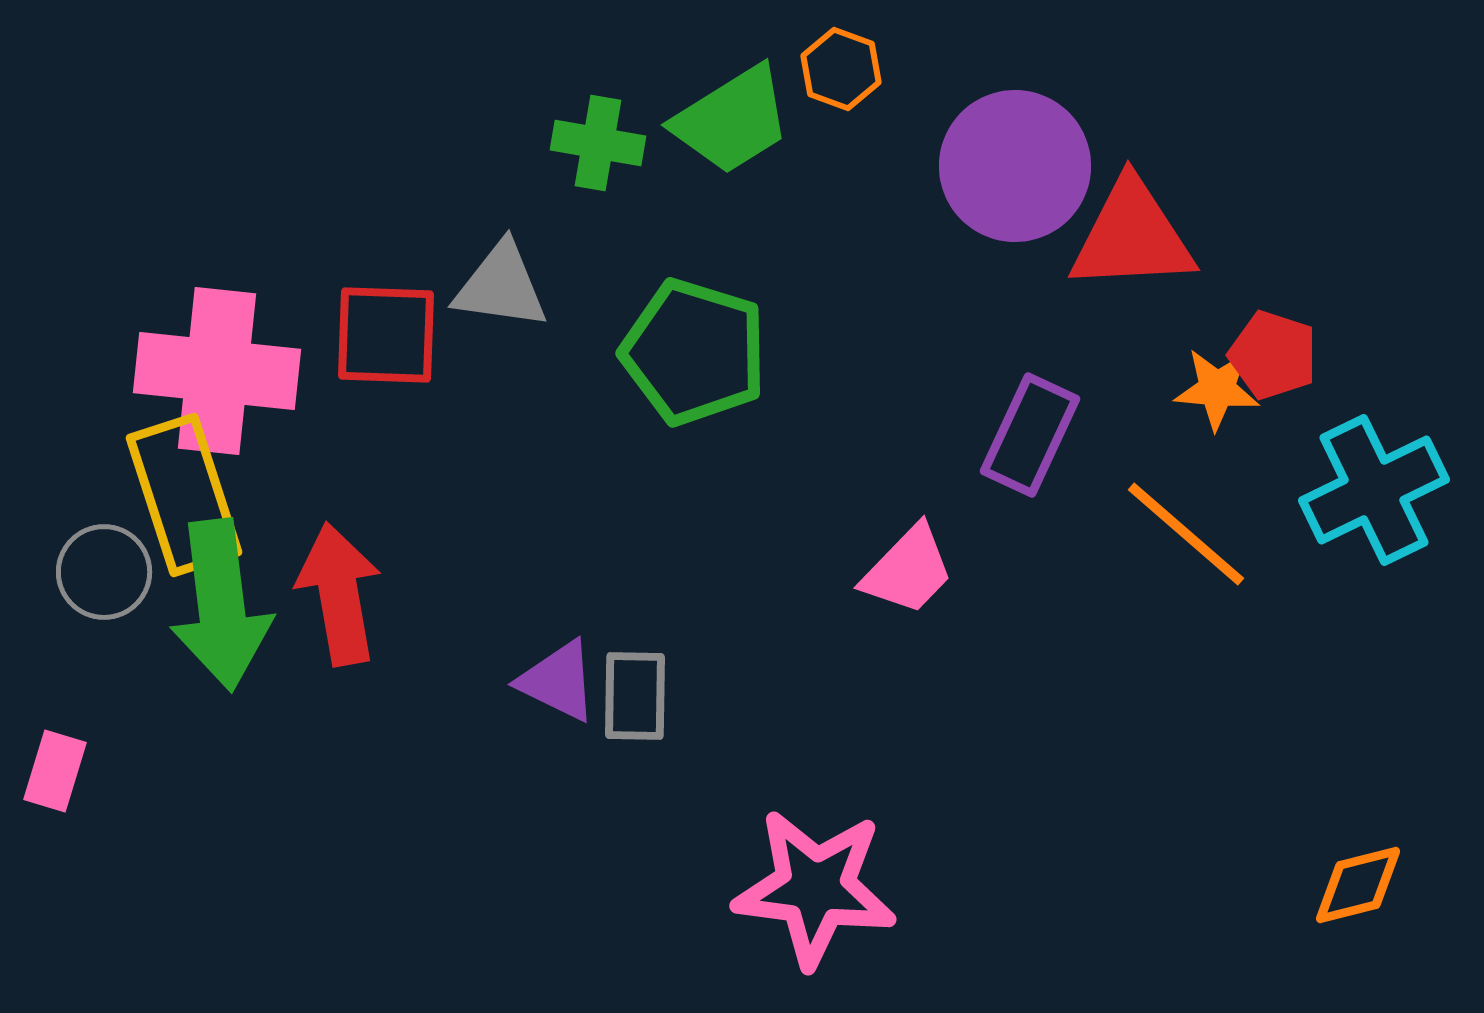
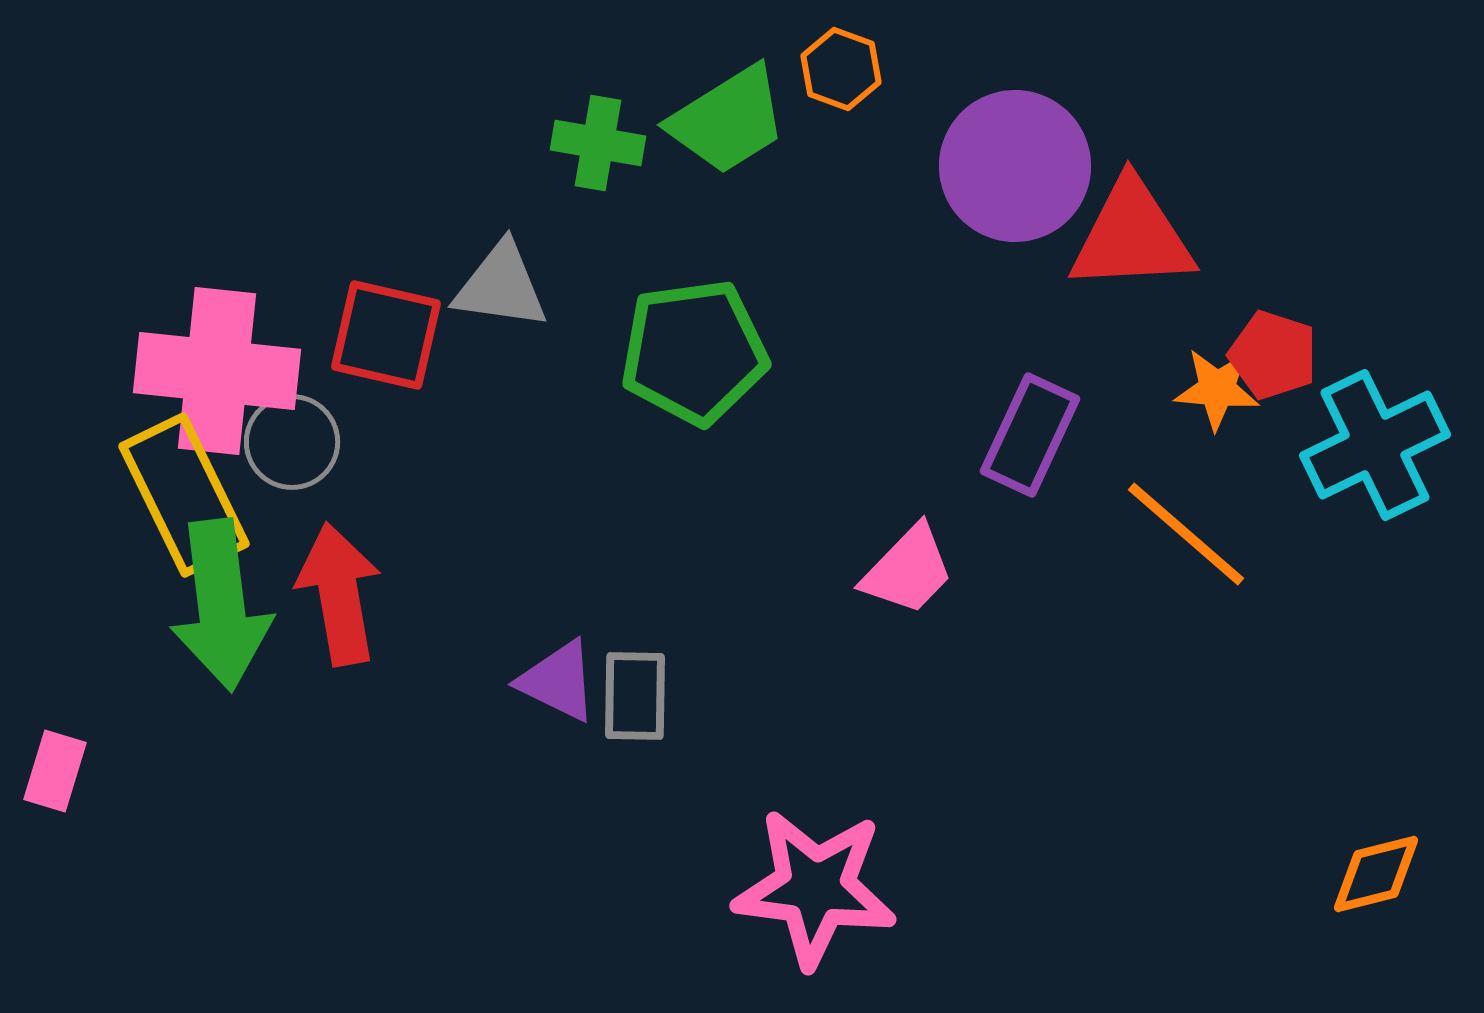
green trapezoid: moved 4 px left
red square: rotated 11 degrees clockwise
green pentagon: rotated 25 degrees counterclockwise
cyan cross: moved 1 px right, 45 px up
yellow rectangle: rotated 8 degrees counterclockwise
gray circle: moved 188 px right, 130 px up
orange diamond: moved 18 px right, 11 px up
